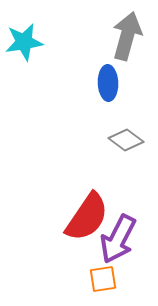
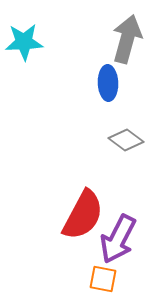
gray arrow: moved 3 px down
cyan star: rotated 6 degrees clockwise
red semicircle: moved 4 px left, 2 px up; rotated 6 degrees counterclockwise
orange square: rotated 20 degrees clockwise
